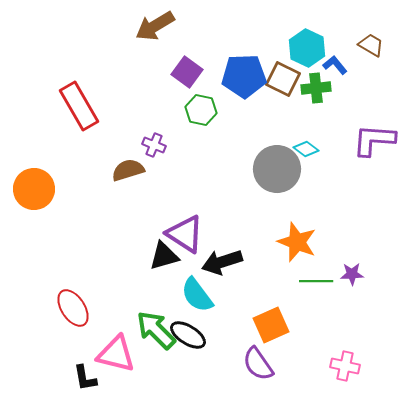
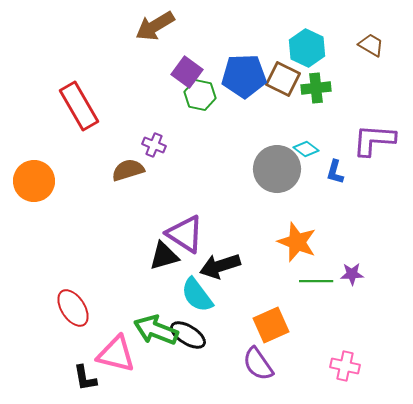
blue L-shape: moved 107 px down; rotated 125 degrees counterclockwise
green hexagon: moved 1 px left, 15 px up
orange circle: moved 8 px up
black arrow: moved 2 px left, 4 px down
green arrow: rotated 24 degrees counterclockwise
